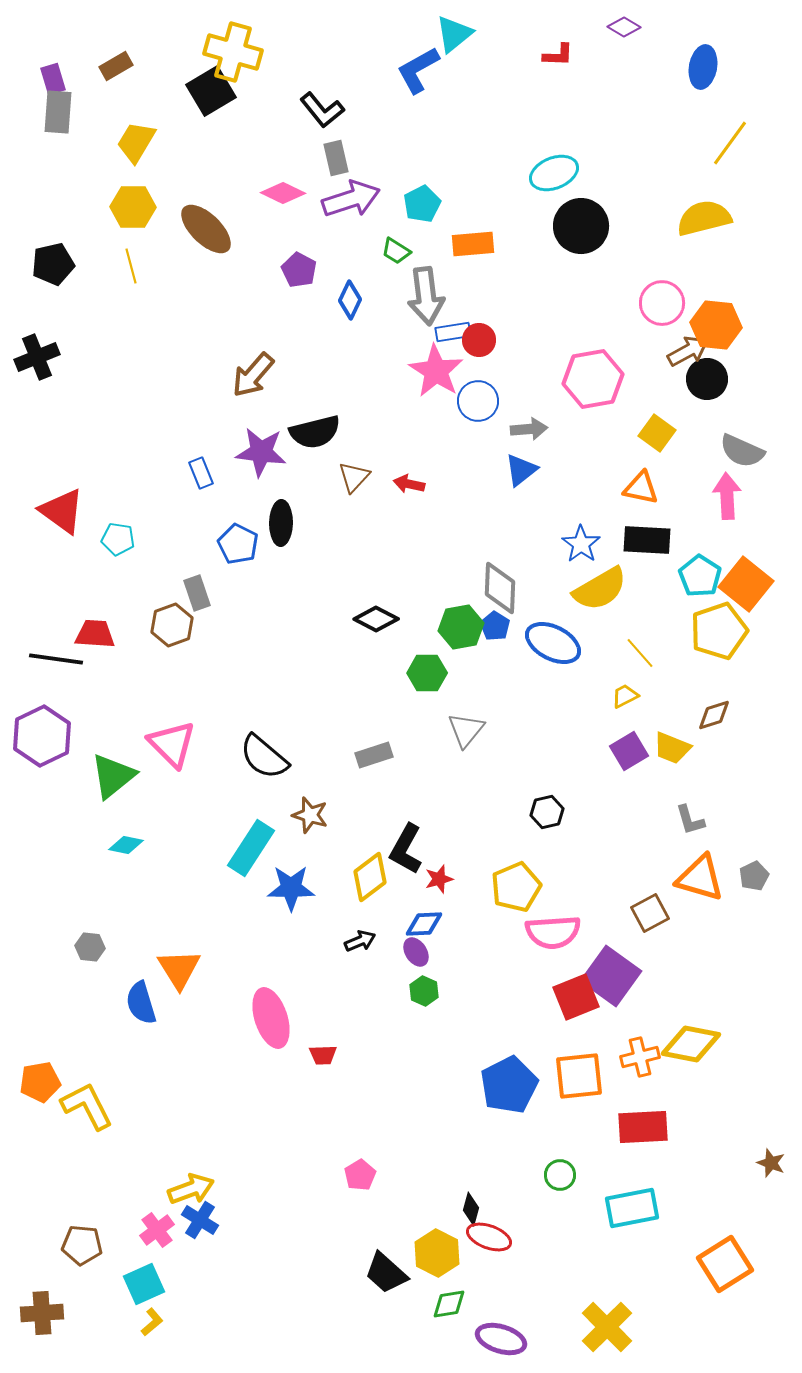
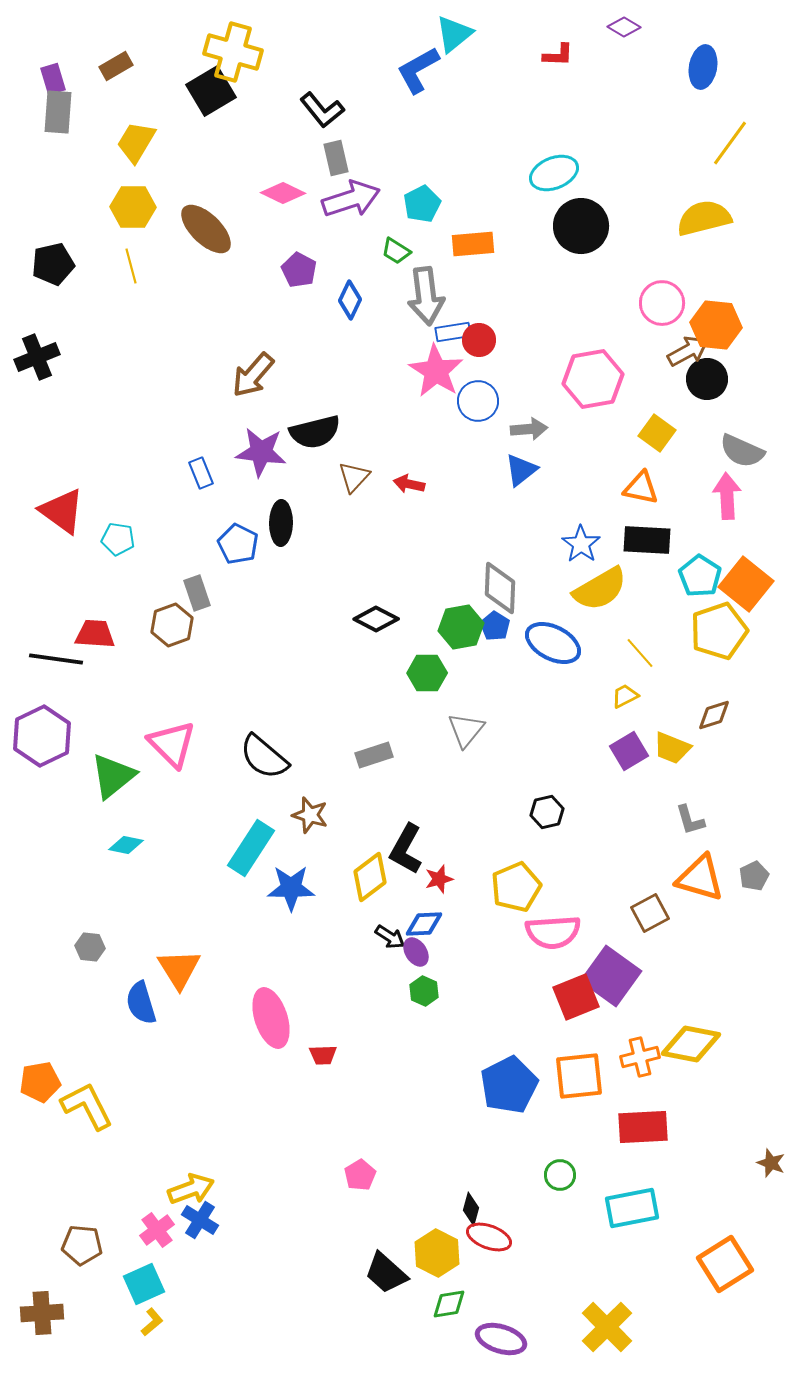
black arrow at (360, 941): moved 30 px right, 4 px up; rotated 56 degrees clockwise
